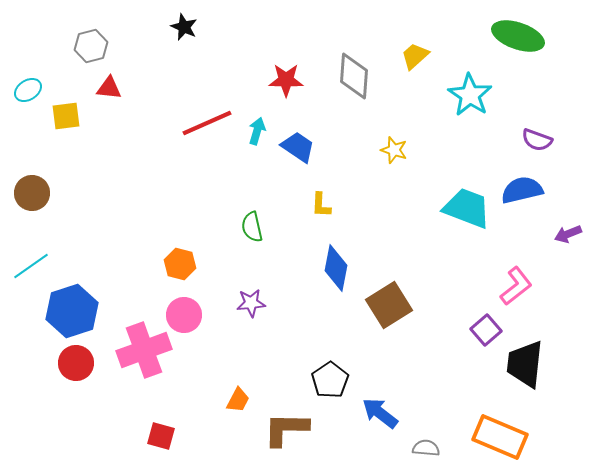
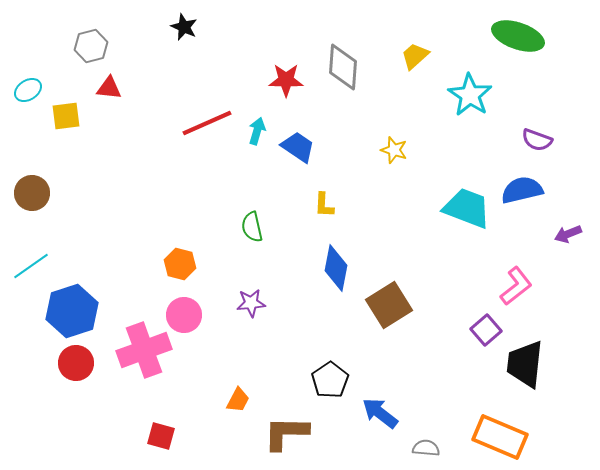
gray diamond: moved 11 px left, 9 px up
yellow L-shape: moved 3 px right
brown L-shape: moved 4 px down
